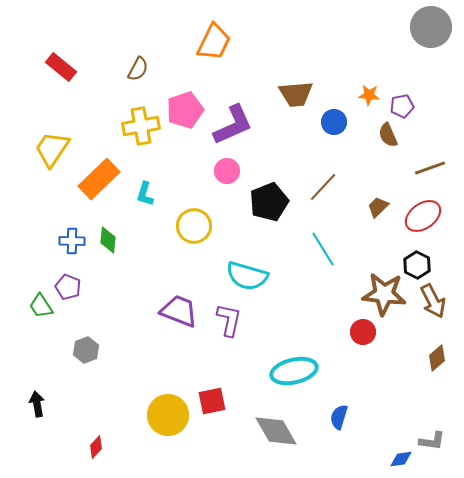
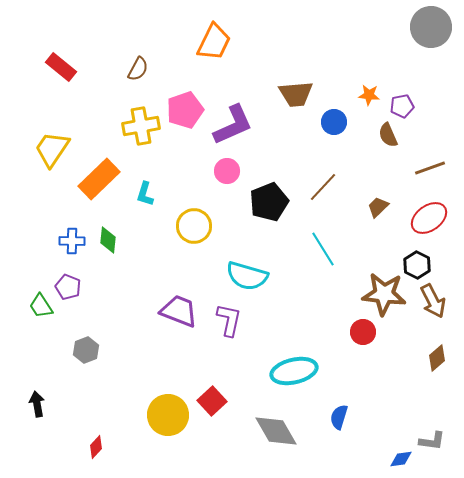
red ellipse at (423, 216): moved 6 px right, 2 px down
red square at (212, 401): rotated 32 degrees counterclockwise
